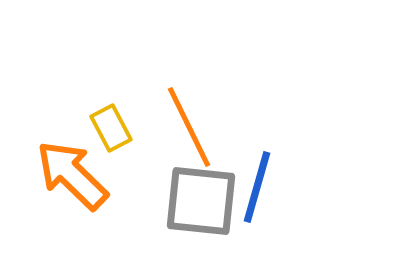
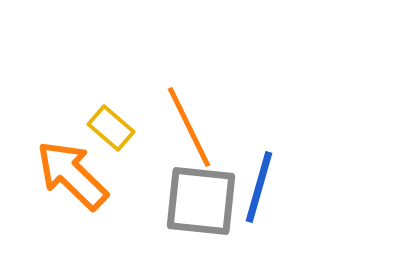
yellow rectangle: rotated 21 degrees counterclockwise
blue line: moved 2 px right
